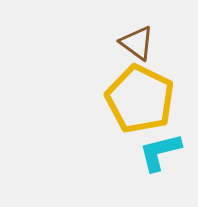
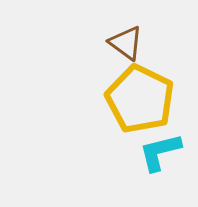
brown triangle: moved 11 px left
